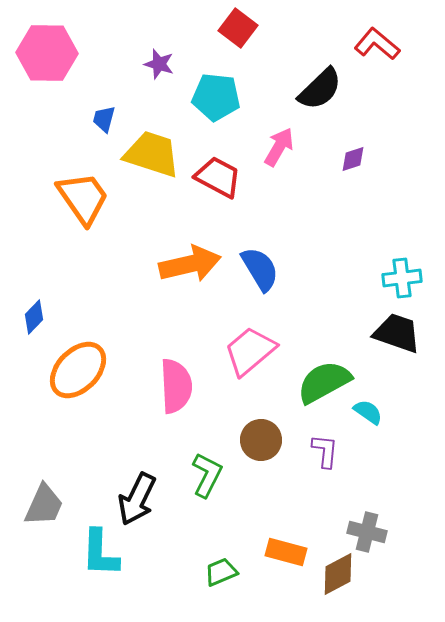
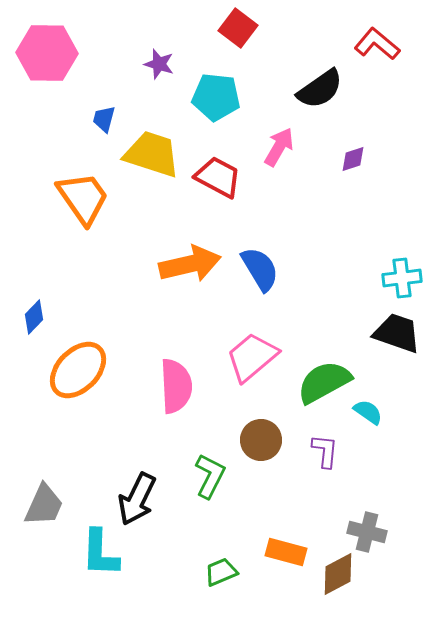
black semicircle: rotated 9 degrees clockwise
pink trapezoid: moved 2 px right, 6 px down
green L-shape: moved 3 px right, 1 px down
